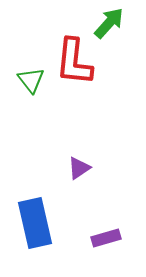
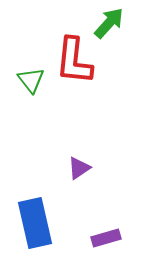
red L-shape: moved 1 px up
